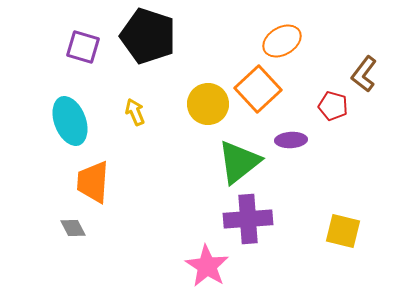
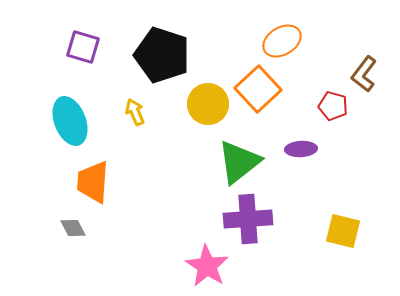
black pentagon: moved 14 px right, 19 px down
purple ellipse: moved 10 px right, 9 px down
